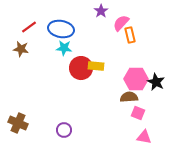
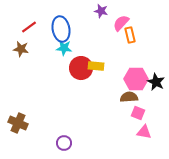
purple star: rotated 24 degrees counterclockwise
blue ellipse: rotated 70 degrees clockwise
purple circle: moved 13 px down
pink triangle: moved 5 px up
